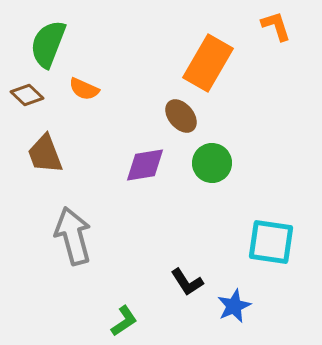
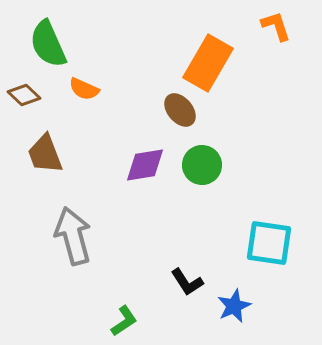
green semicircle: rotated 45 degrees counterclockwise
brown diamond: moved 3 px left
brown ellipse: moved 1 px left, 6 px up
green circle: moved 10 px left, 2 px down
cyan square: moved 2 px left, 1 px down
